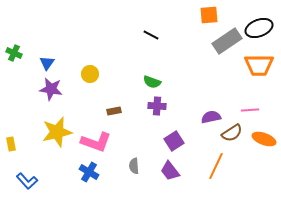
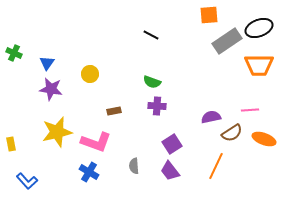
purple square: moved 2 px left, 3 px down
